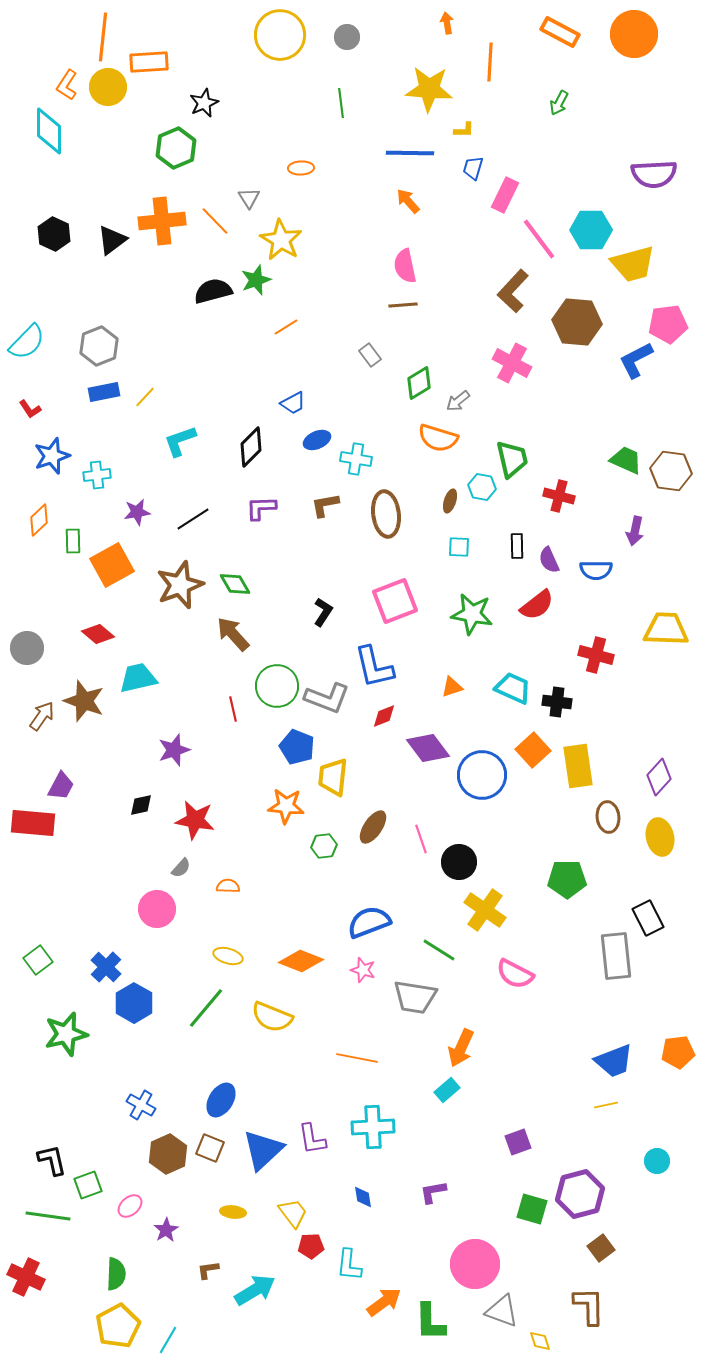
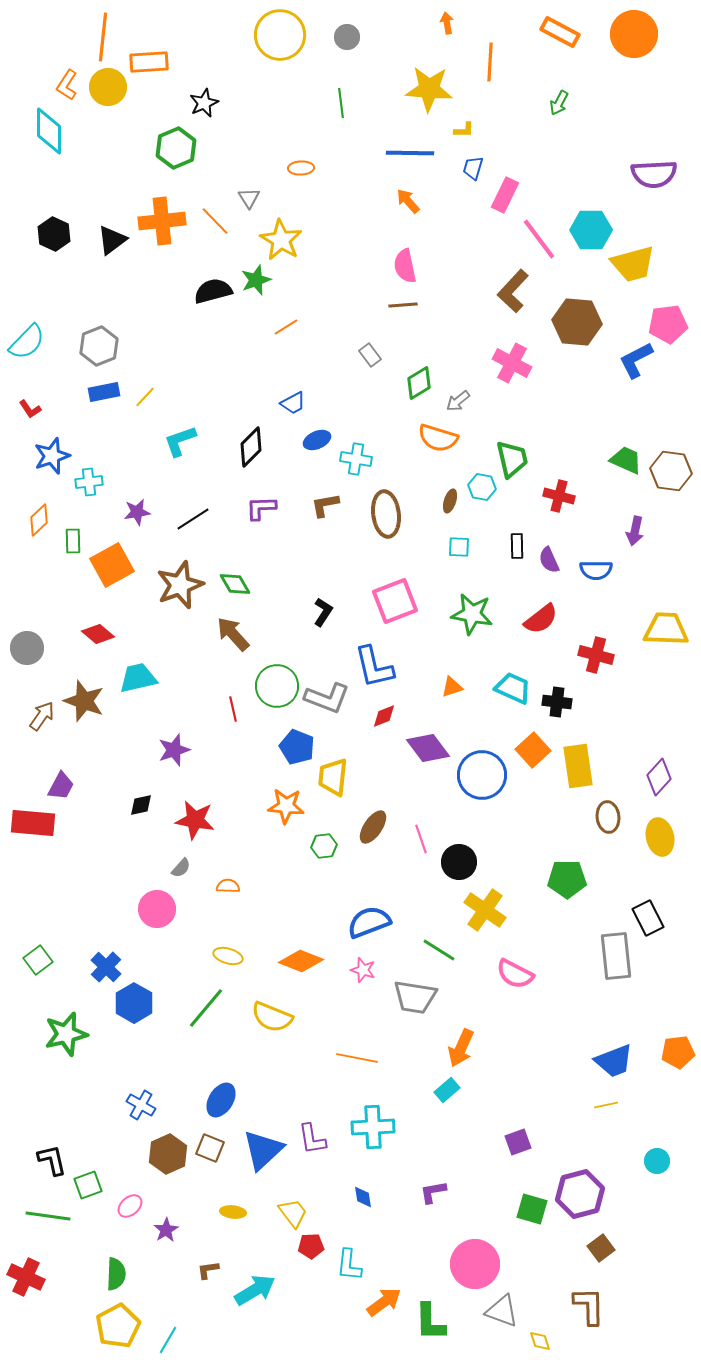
cyan cross at (97, 475): moved 8 px left, 7 px down
red semicircle at (537, 605): moved 4 px right, 14 px down
